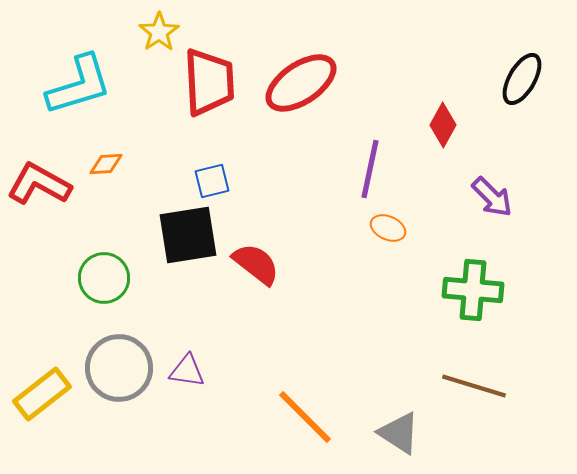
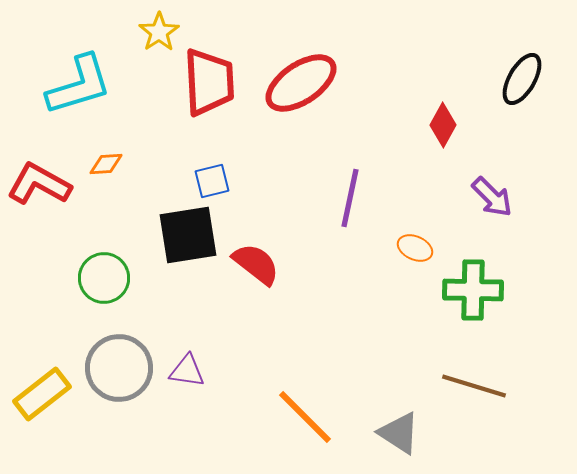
purple line: moved 20 px left, 29 px down
orange ellipse: moved 27 px right, 20 px down
green cross: rotated 4 degrees counterclockwise
